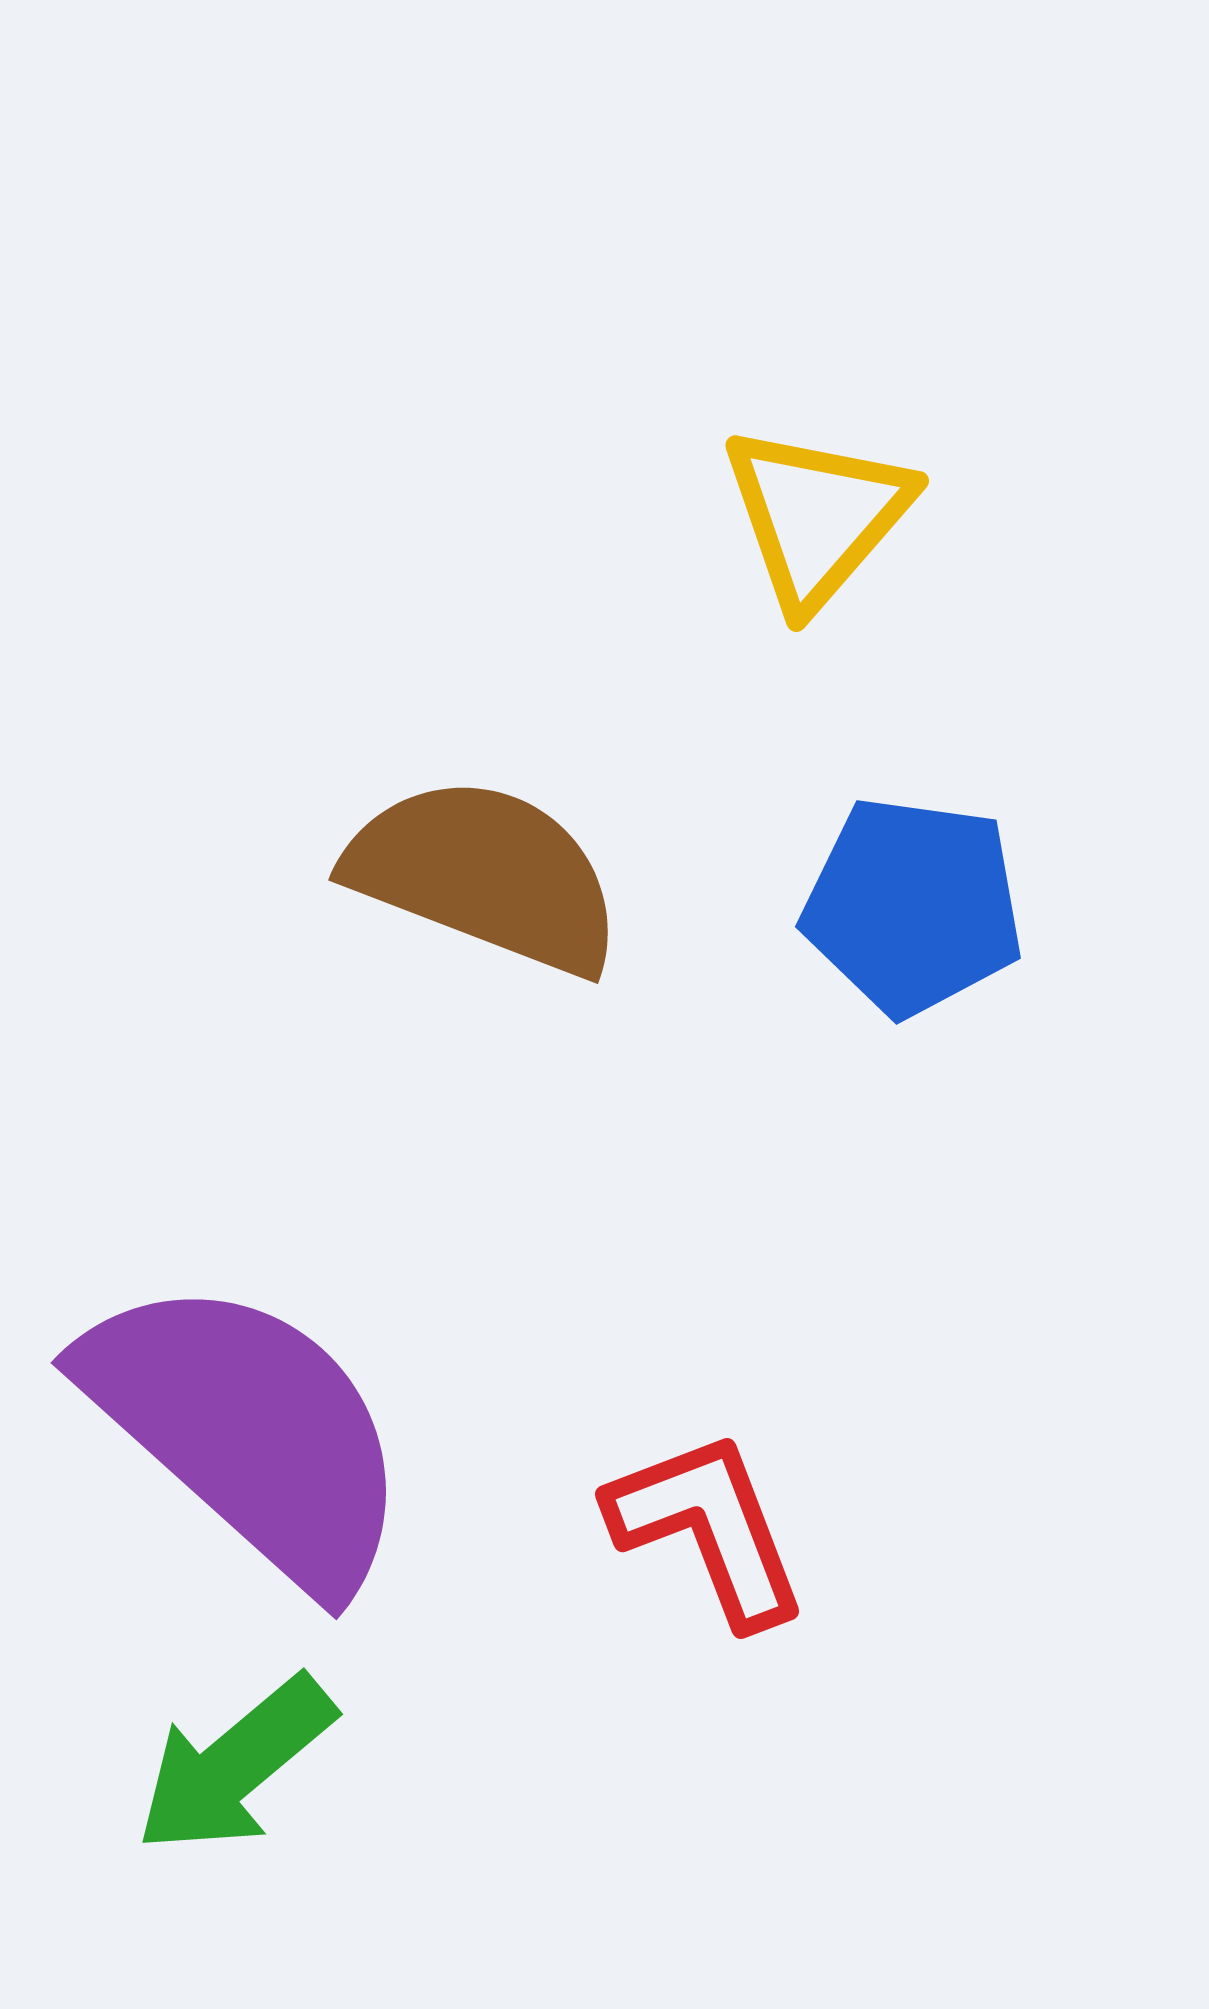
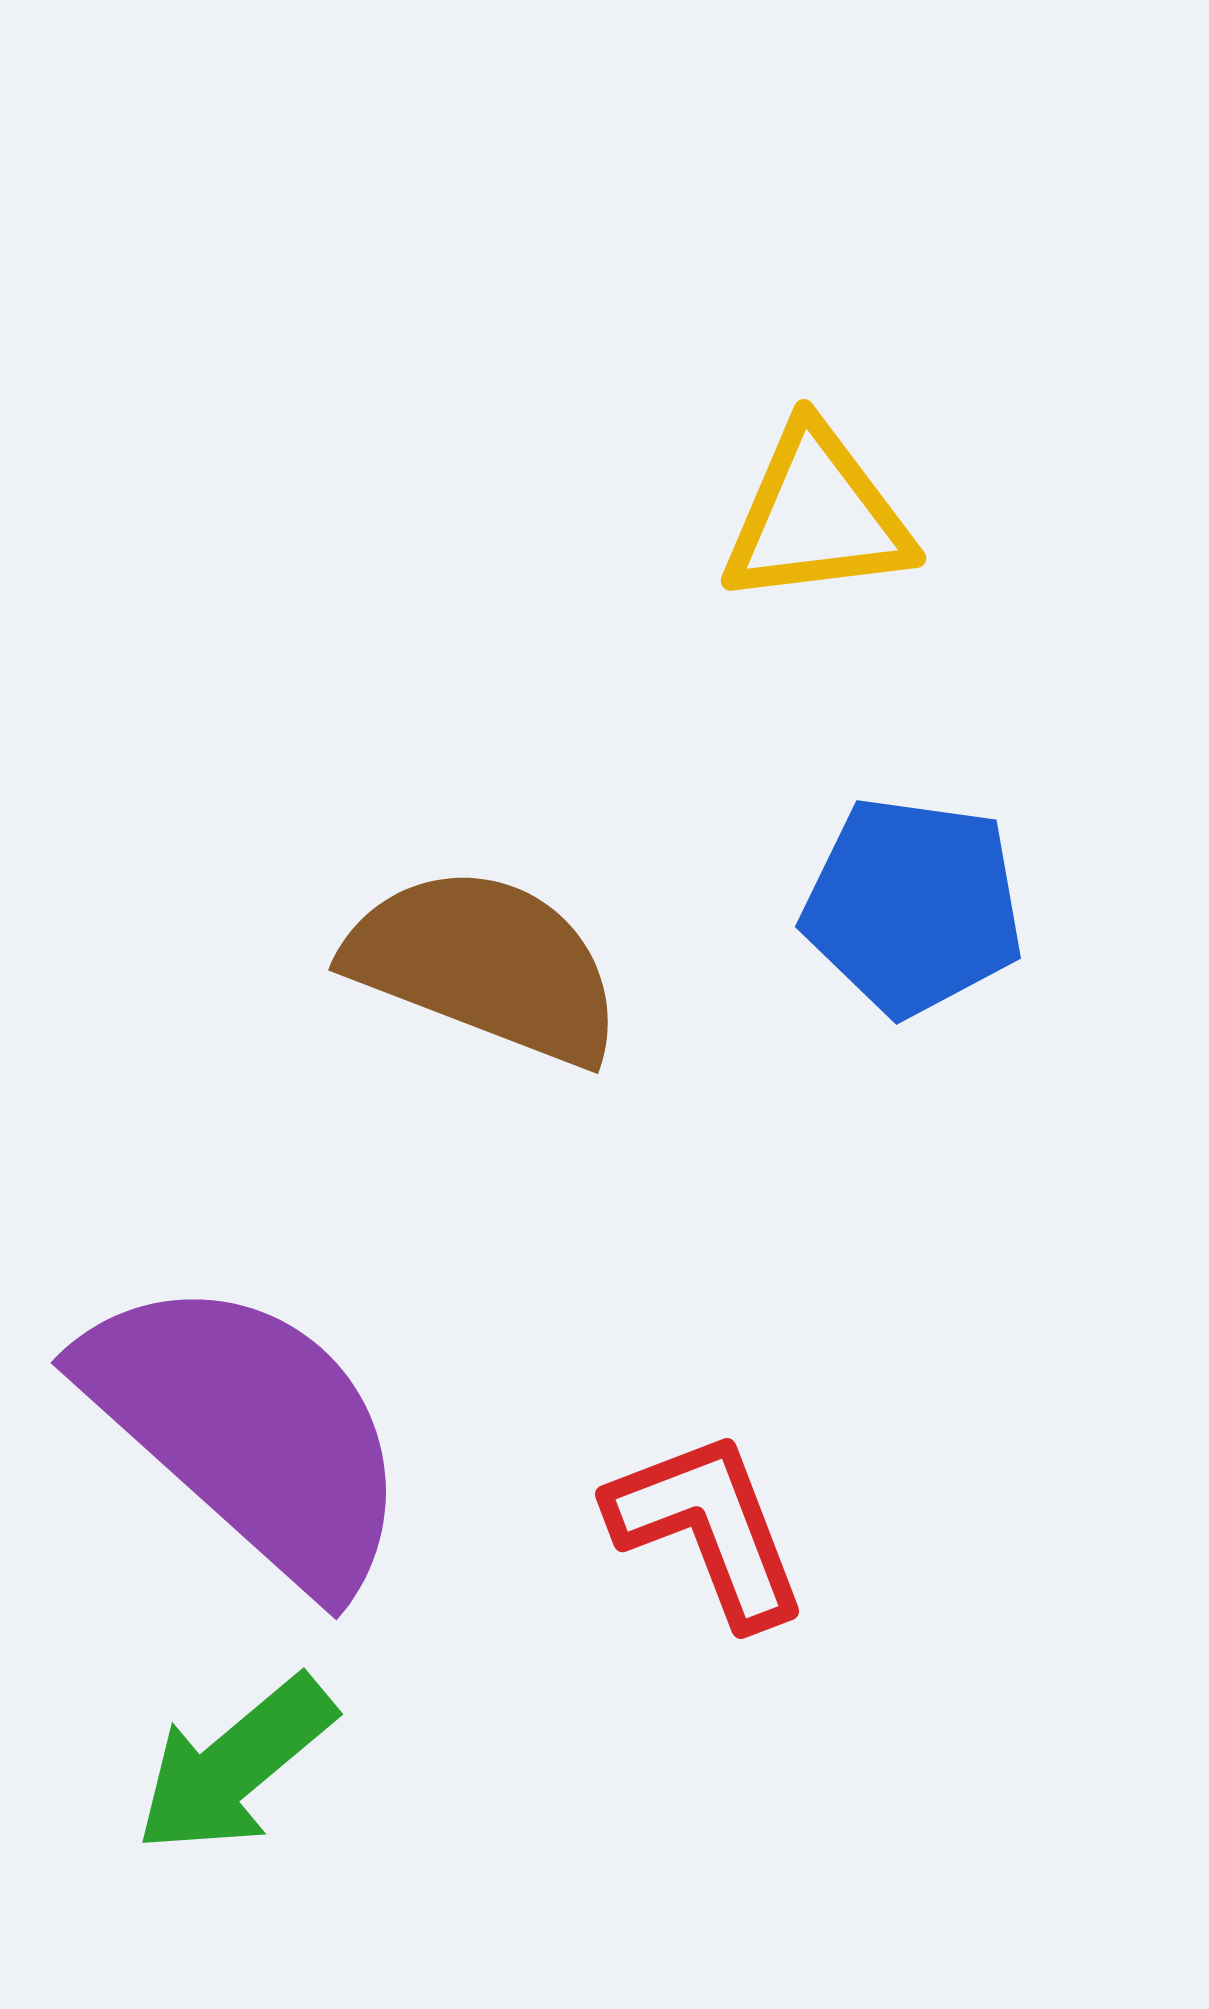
yellow triangle: rotated 42 degrees clockwise
brown semicircle: moved 90 px down
